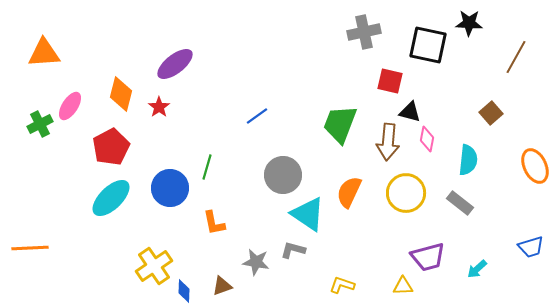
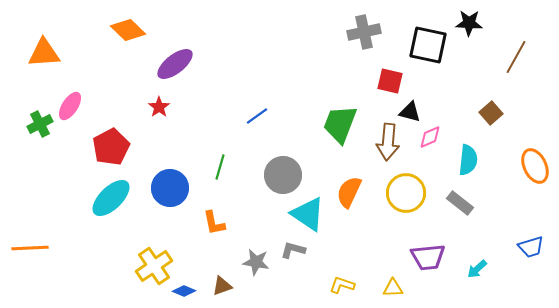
orange diamond: moved 7 px right, 64 px up; rotated 60 degrees counterclockwise
pink diamond: moved 3 px right, 2 px up; rotated 55 degrees clockwise
green line: moved 13 px right
purple trapezoid: rotated 9 degrees clockwise
yellow triangle: moved 10 px left, 2 px down
blue diamond: rotated 70 degrees counterclockwise
